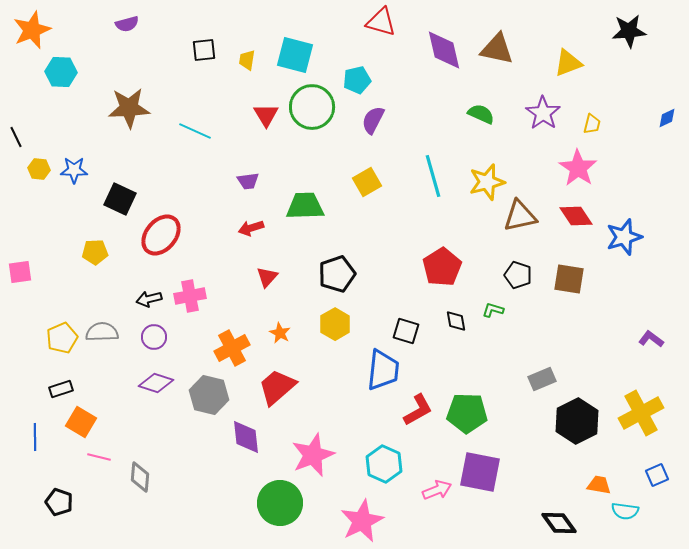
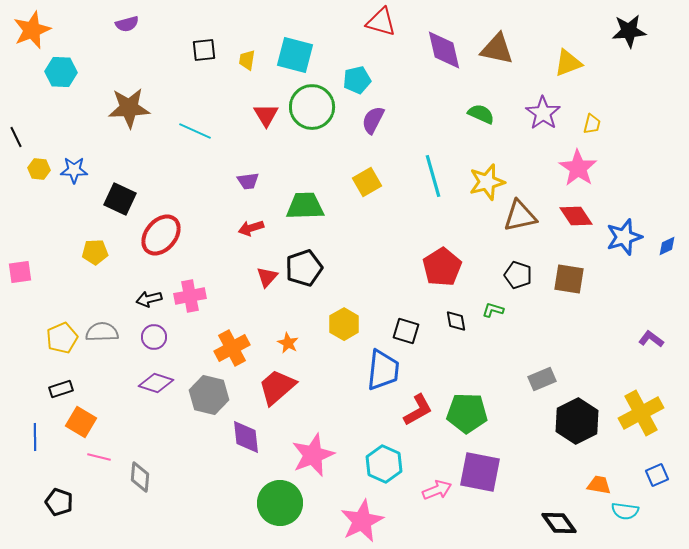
blue diamond at (667, 118): moved 128 px down
black pentagon at (337, 274): moved 33 px left, 6 px up
yellow hexagon at (335, 324): moved 9 px right
orange star at (280, 333): moved 8 px right, 10 px down
